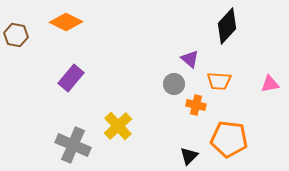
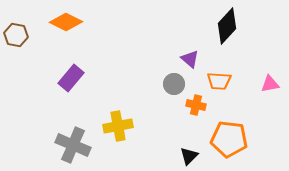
yellow cross: rotated 32 degrees clockwise
